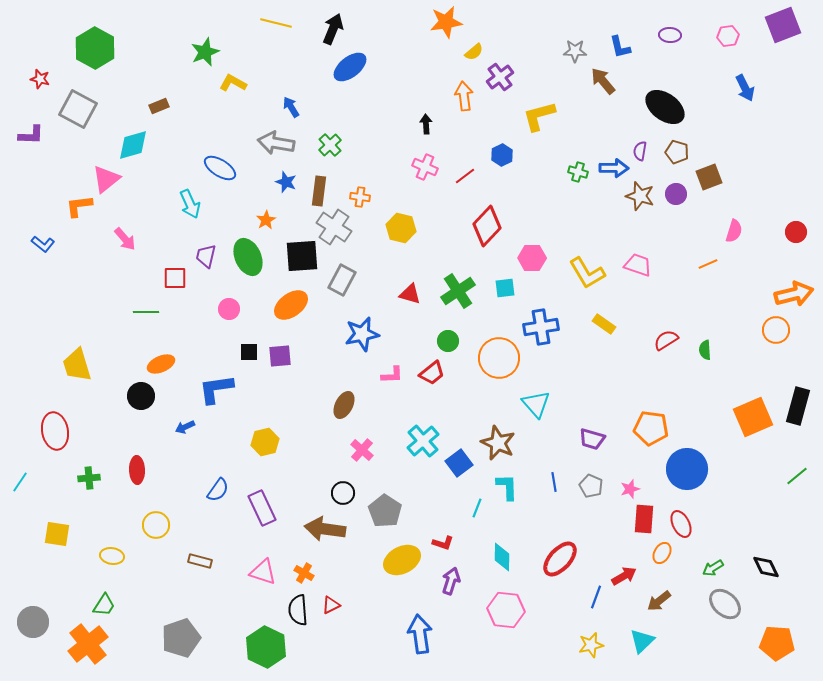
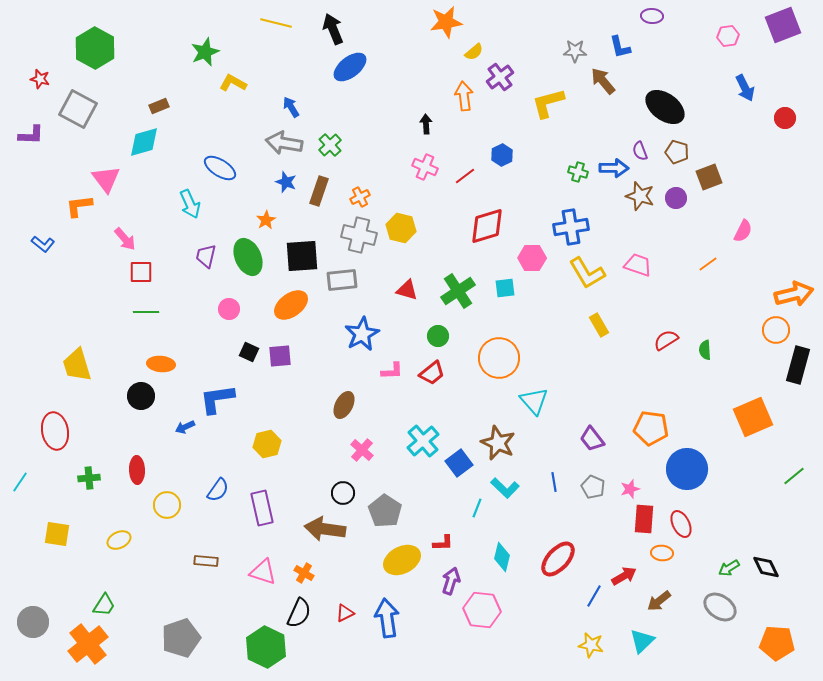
black arrow at (333, 29): rotated 44 degrees counterclockwise
purple ellipse at (670, 35): moved 18 px left, 19 px up
yellow L-shape at (539, 116): moved 9 px right, 13 px up
gray arrow at (276, 143): moved 8 px right
cyan diamond at (133, 145): moved 11 px right, 3 px up
purple semicircle at (640, 151): rotated 30 degrees counterclockwise
pink triangle at (106, 179): rotated 28 degrees counterclockwise
brown rectangle at (319, 191): rotated 12 degrees clockwise
purple circle at (676, 194): moved 4 px down
orange cross at (360, 197): rotated 36 degrees counterclockwise
red diamond at (487, 226): rotated 30 degrees clockwise
gray cross at (334, 227): moved 25 px right, 8 px down; rotated 20 degrees counterclockwise
pink semicircle at (734, 231): moved 9 px right; rotated 10 degrees clockwise
red circle at (796, 232): moved 11 px left, 114 px up
orange line at (708, 264): rotated 12 degrees counterclockwise
red square at (175, 278): moved 34 px left, 6 px up
gray rectangle at (342, 280): rotated 56 degrees clockwise
red triangle at (410, 294): moved 3 px left, 4 px up
yellow rectangle at (604, 324): moved 5 px left, 1 px down; rotated 25 degrees clockwise
blue cross at (541, 327): moved 30 px right, 100 px up
blue star at (362, 334): rotated 16 degrees counterclockwise
green circle at (448, 341): moved 10 px left, 5 px up
black square at (249, 352): rotated 24 degrees clockwise
orange ellipse at (161, 364): rotated 28 degrees clockwise
pink L-shape at (392, 375): moved 4 px up
blue L-shape at (216, 389): moved 1 px right, 10 px down
cyan triangle at (536, 404): moved 2 px left, 3 px up
black rectangle at (798, 406): moved 41 px up
purple trapezoid at (592, 439): rotated 36 degrees clockwise
yellow hexagon at (265, 442): moved 2 px right, 2 px down
green line at (797, 476): moved 3 px left
gray pentagon at (591, 486): moved 2 px right, 1 px down
cyan L-shape at (507, 487): moved 2 px left, 1 px down; rotated 136 degrees clockwise
purple rectangle at (262, 508): rotated 12 degrees clockwise
yellow circle at (156, 525): moved 11 px right, 20 px up
red L-shape at (443, 543): rotated 20 degrees counterclockwise
orange ellipse at (662, 553): rotated 65 degrees clockwise
yellow ellipse at (112, 556): moved 7 px right, 16 px up; rotated 35 degrees counterclockwise
cyan diamond at (502, 557): rotated 12 degrees clockwise
red ellipse at (560, 559): moved 2 px left
brown rectangle at (200, 561): moved 6 px right; rotated 10 degrees counterclockwise
green arrow at (713, 568): moved 16 px right
blue line at (596, 597): moved 2 px left, 1 px up; rotated 10 degrees clockwise
gray ellipse at (725, 604): moved 5 px left, 3 px down; rotated 8 degrees counterclockwise
red triangle at (331, 605): moved 14 px right, 8 px down
black semicircle at (298, 610): moved 1 px right, 3 px down; rotated 152 degrees counterclockwise
pink hexagon at (506, 610): moved 24 px left
blue arrow at (420, 634): moved 33 px left, 16 px up
yellow star at (591, 645): rotated 25 degrees clockwise
